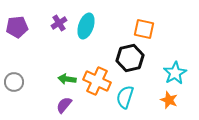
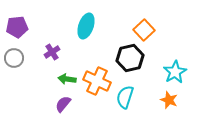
purple cross: moved 7 px left, 29 px down
orange square: moved 1 px down; rotated 35 degrees clockwise
cyan star: moved 1 px up
gray circle: moved 24 px up
purple semicircle: moved 1 px left, 1 px up
